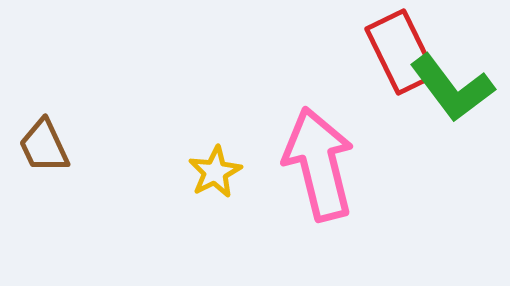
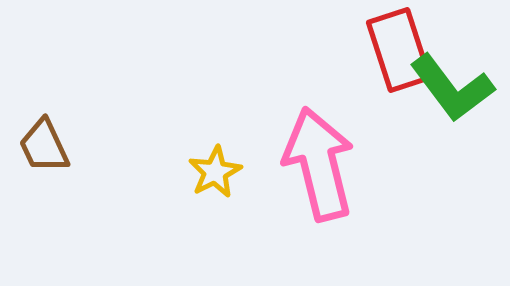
red rectangle: moved 2 px left, 2 px up; rotated 8 degrees clockwise
